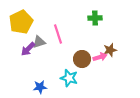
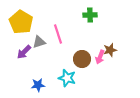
green cross: moved 5 px left, 3 px up
yellow pentagon: rotated 15 degrees counterclockwise
purple arrow: moved 4 px left, 3 px down
pink arrow: rotated 128 degrees clockwise
cyan star: moved 2 px left
blue star: moved 2 px left, 2 px up
